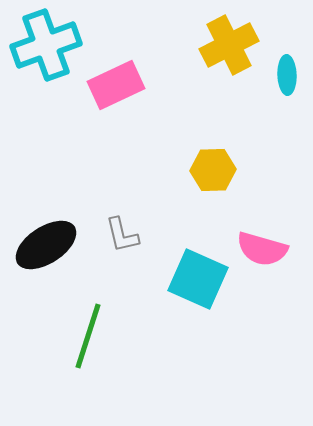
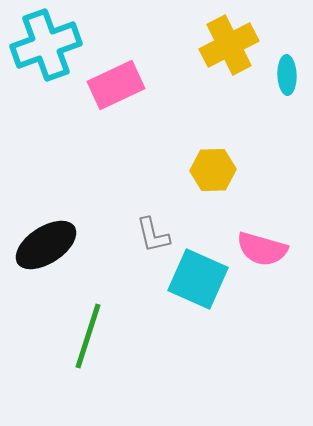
gray L-shape: moved 31 px right
